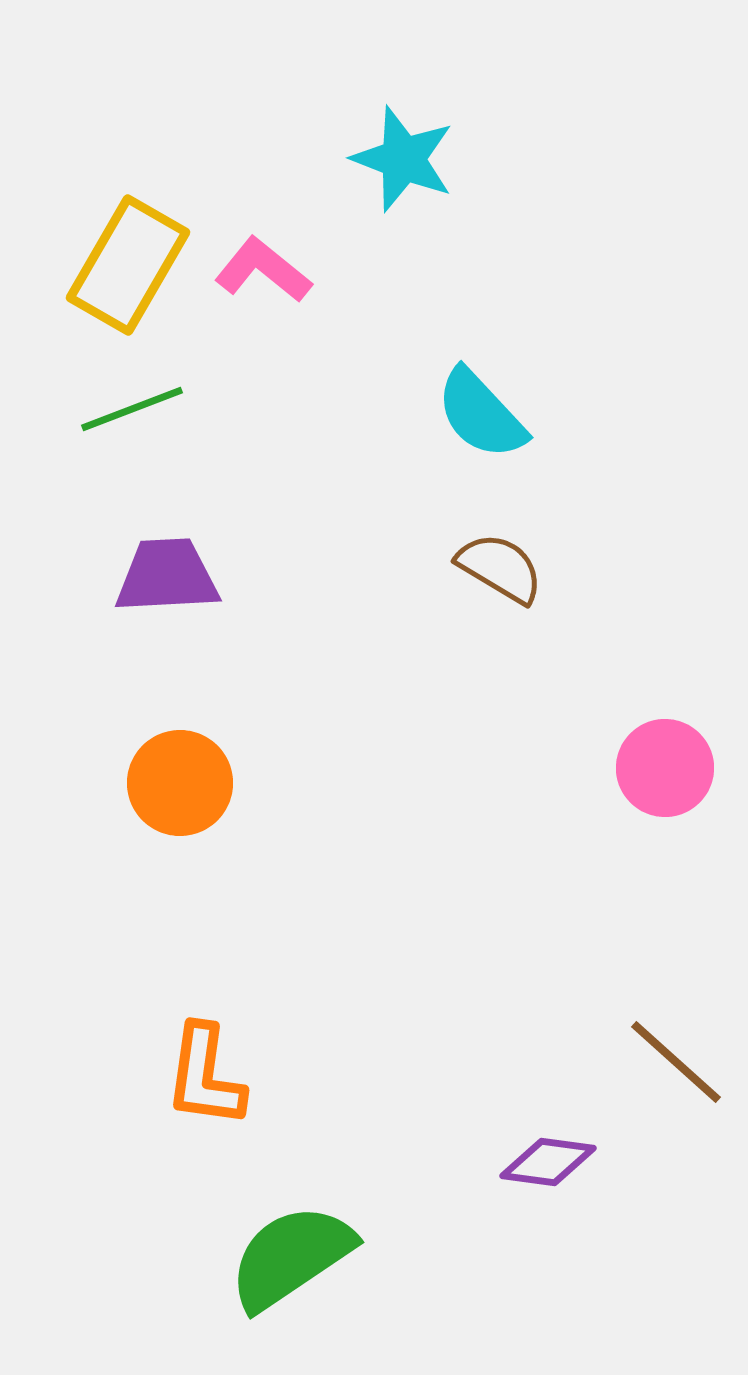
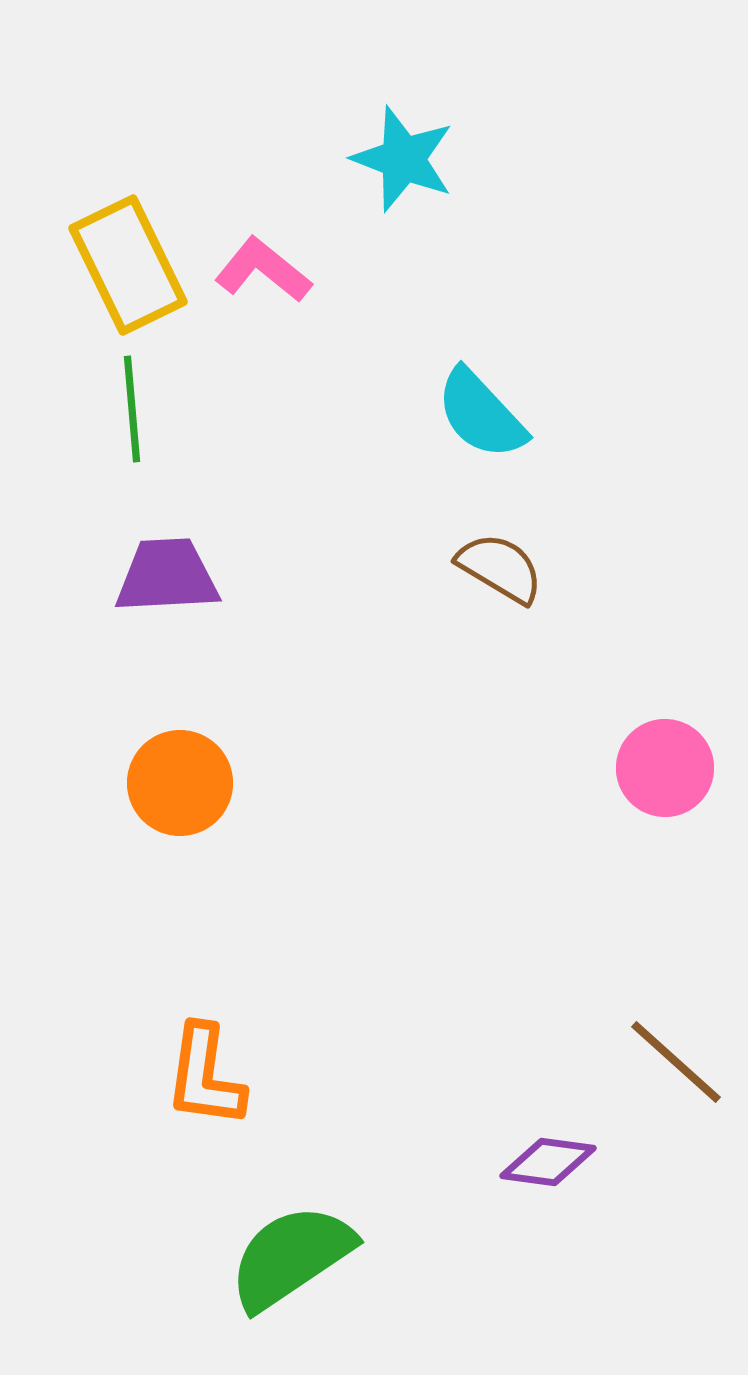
yellow rectangle: rotated 56 degrees counterclockwise
green line: rotated 74 degrees counterclockwise
